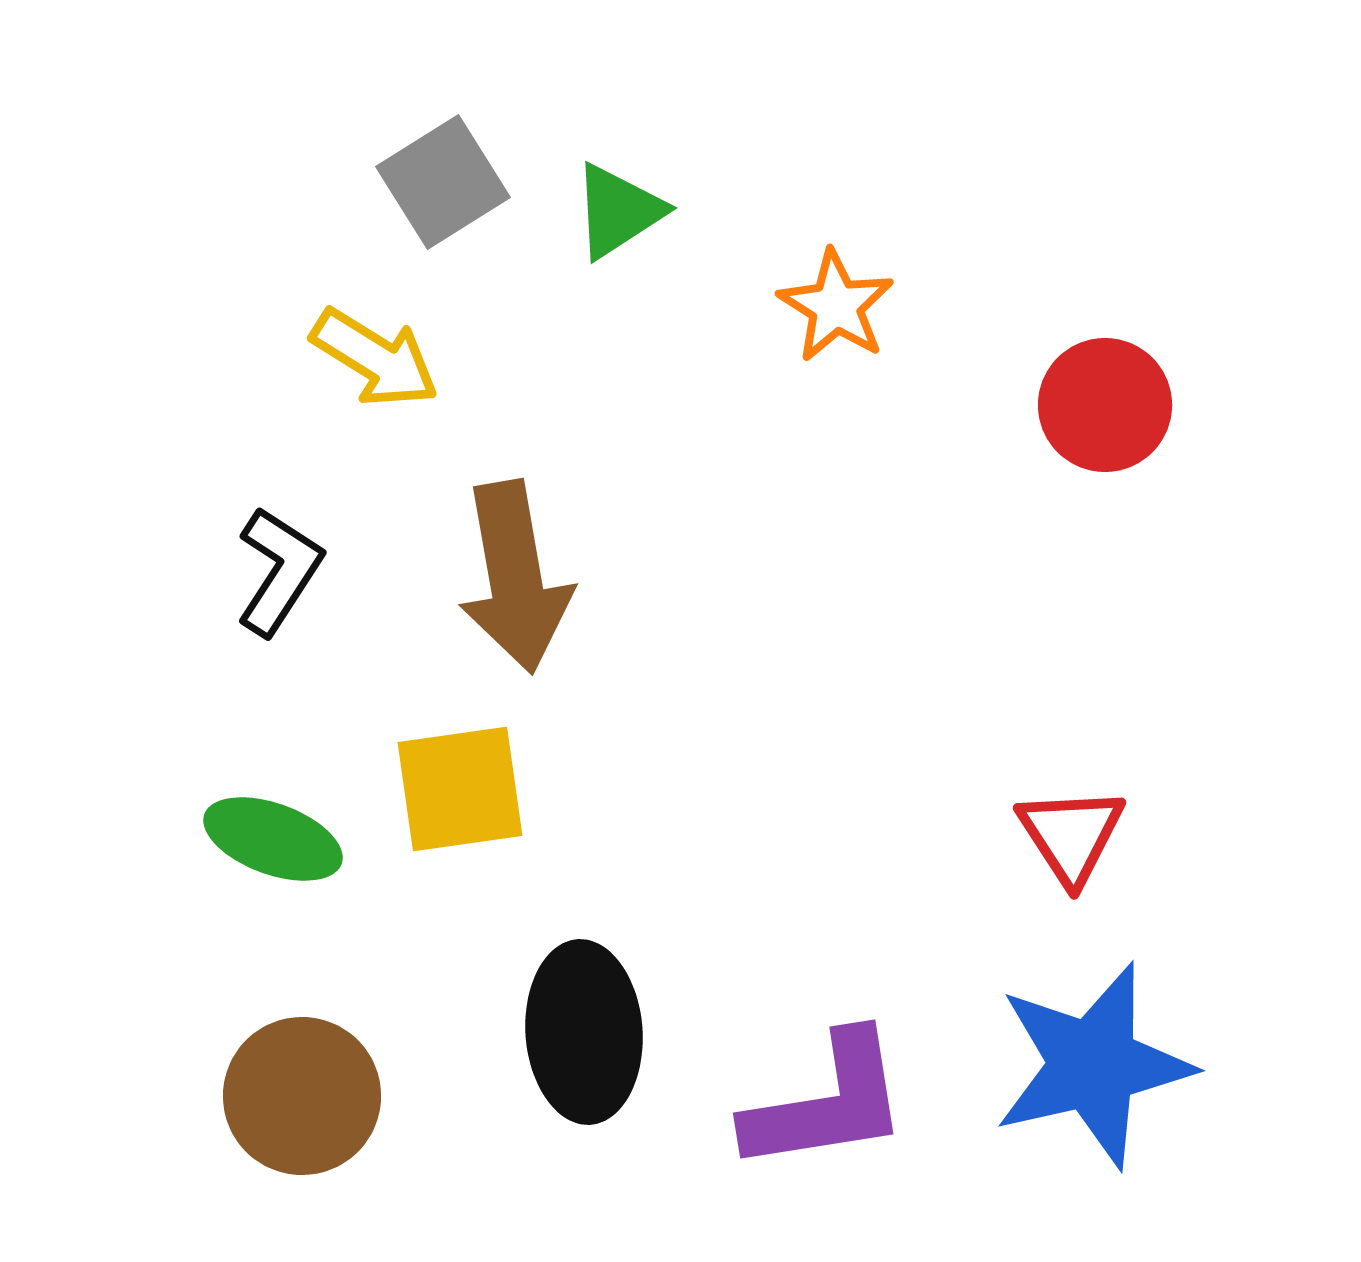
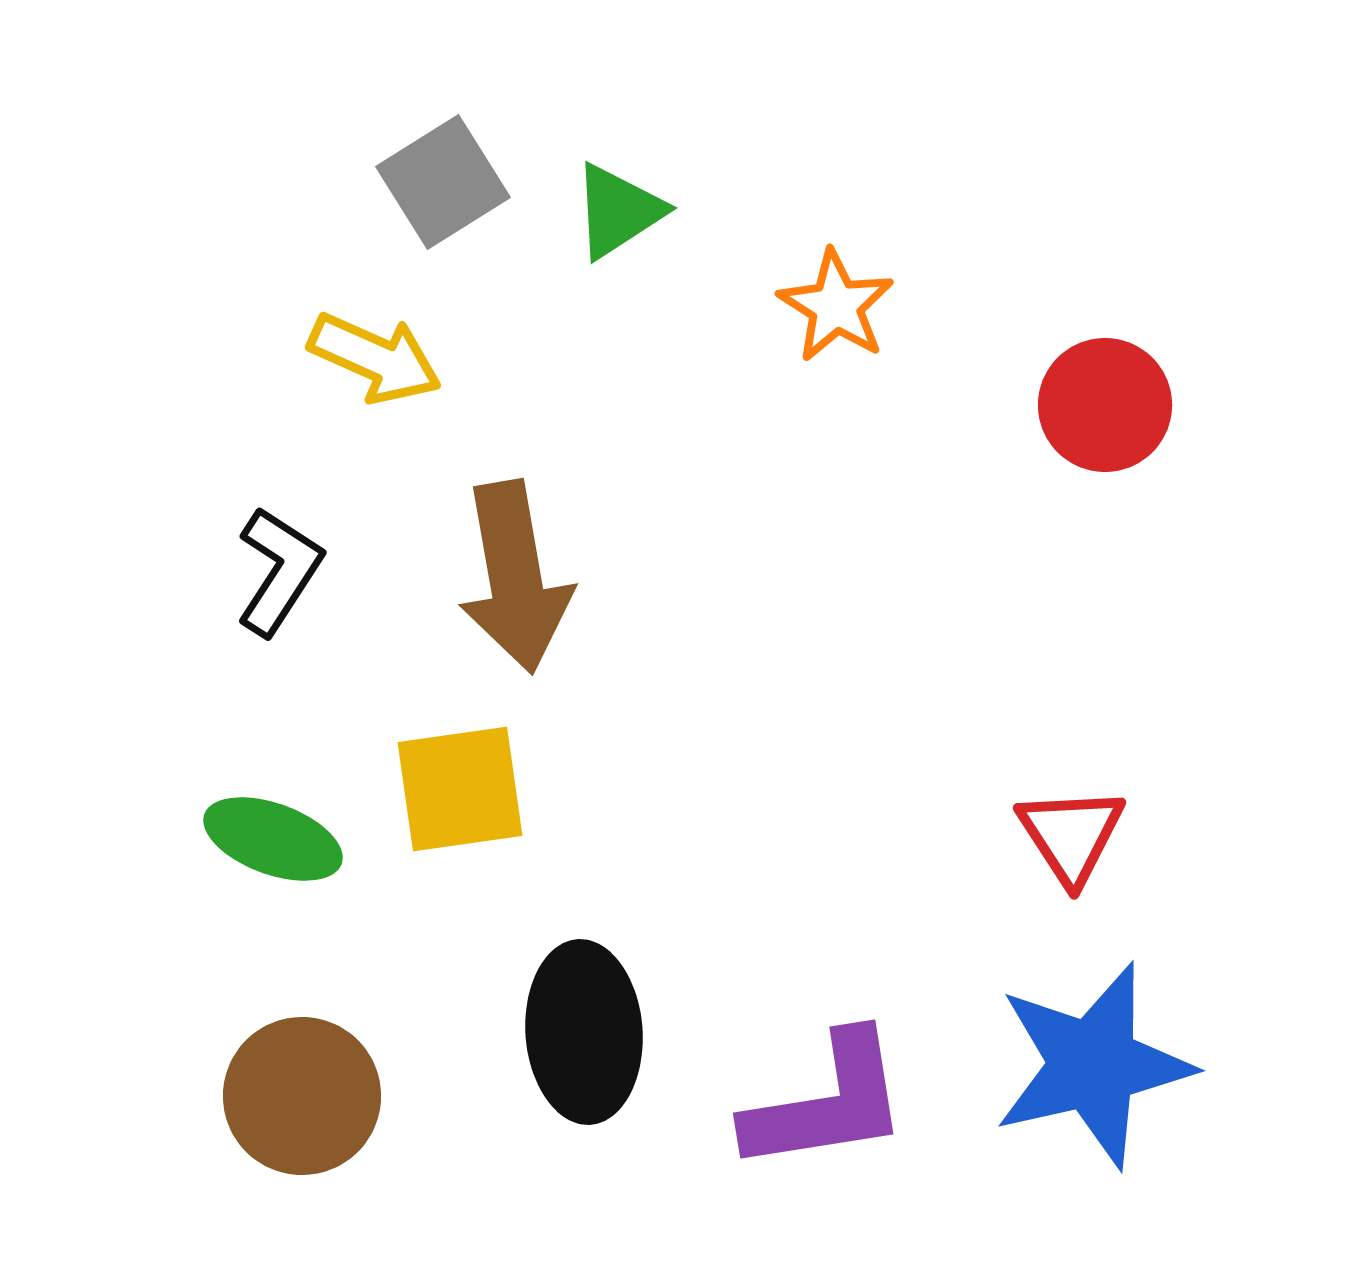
yellow arrow: rotated 8 degrees counterclockwise
